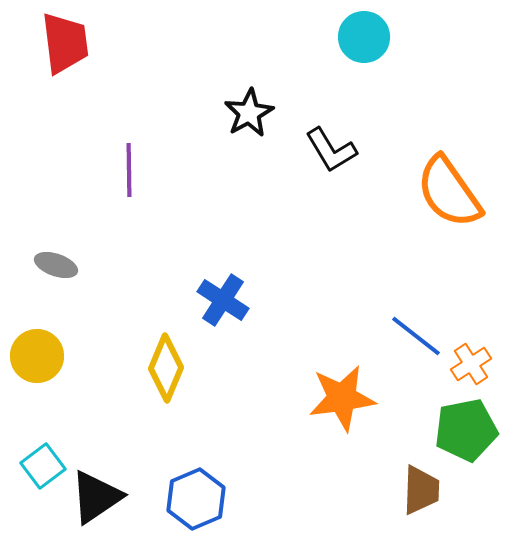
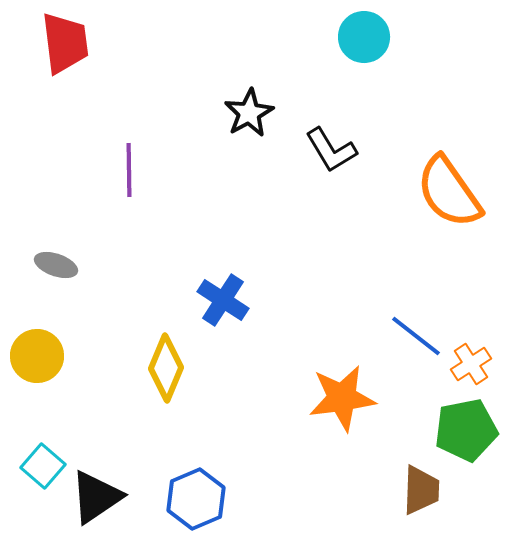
cyan square: rotated 12 degrees counterclockwise
